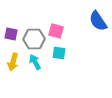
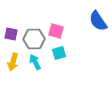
cyan square: rotated 24 degrees counterclockwise
